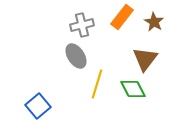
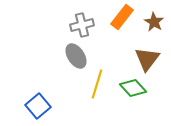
brown triangle: moved 2 px right
green diamond: moved 1 px up; rotated 16 degrees counterclockwise
